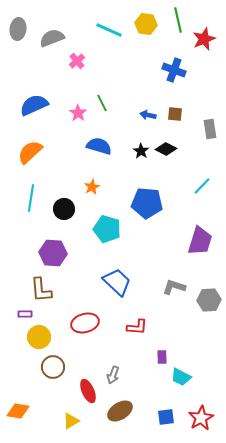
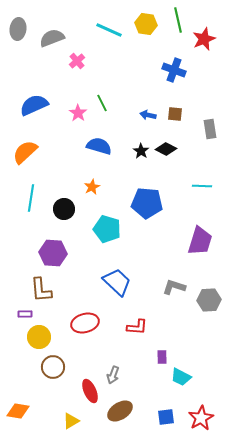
orange semicircle at (30, 152): moved 5 px left
cyan line at (202, 186): rotated 48 degrees clockwise
red ellipse at (88, 391): moved 2 px right
